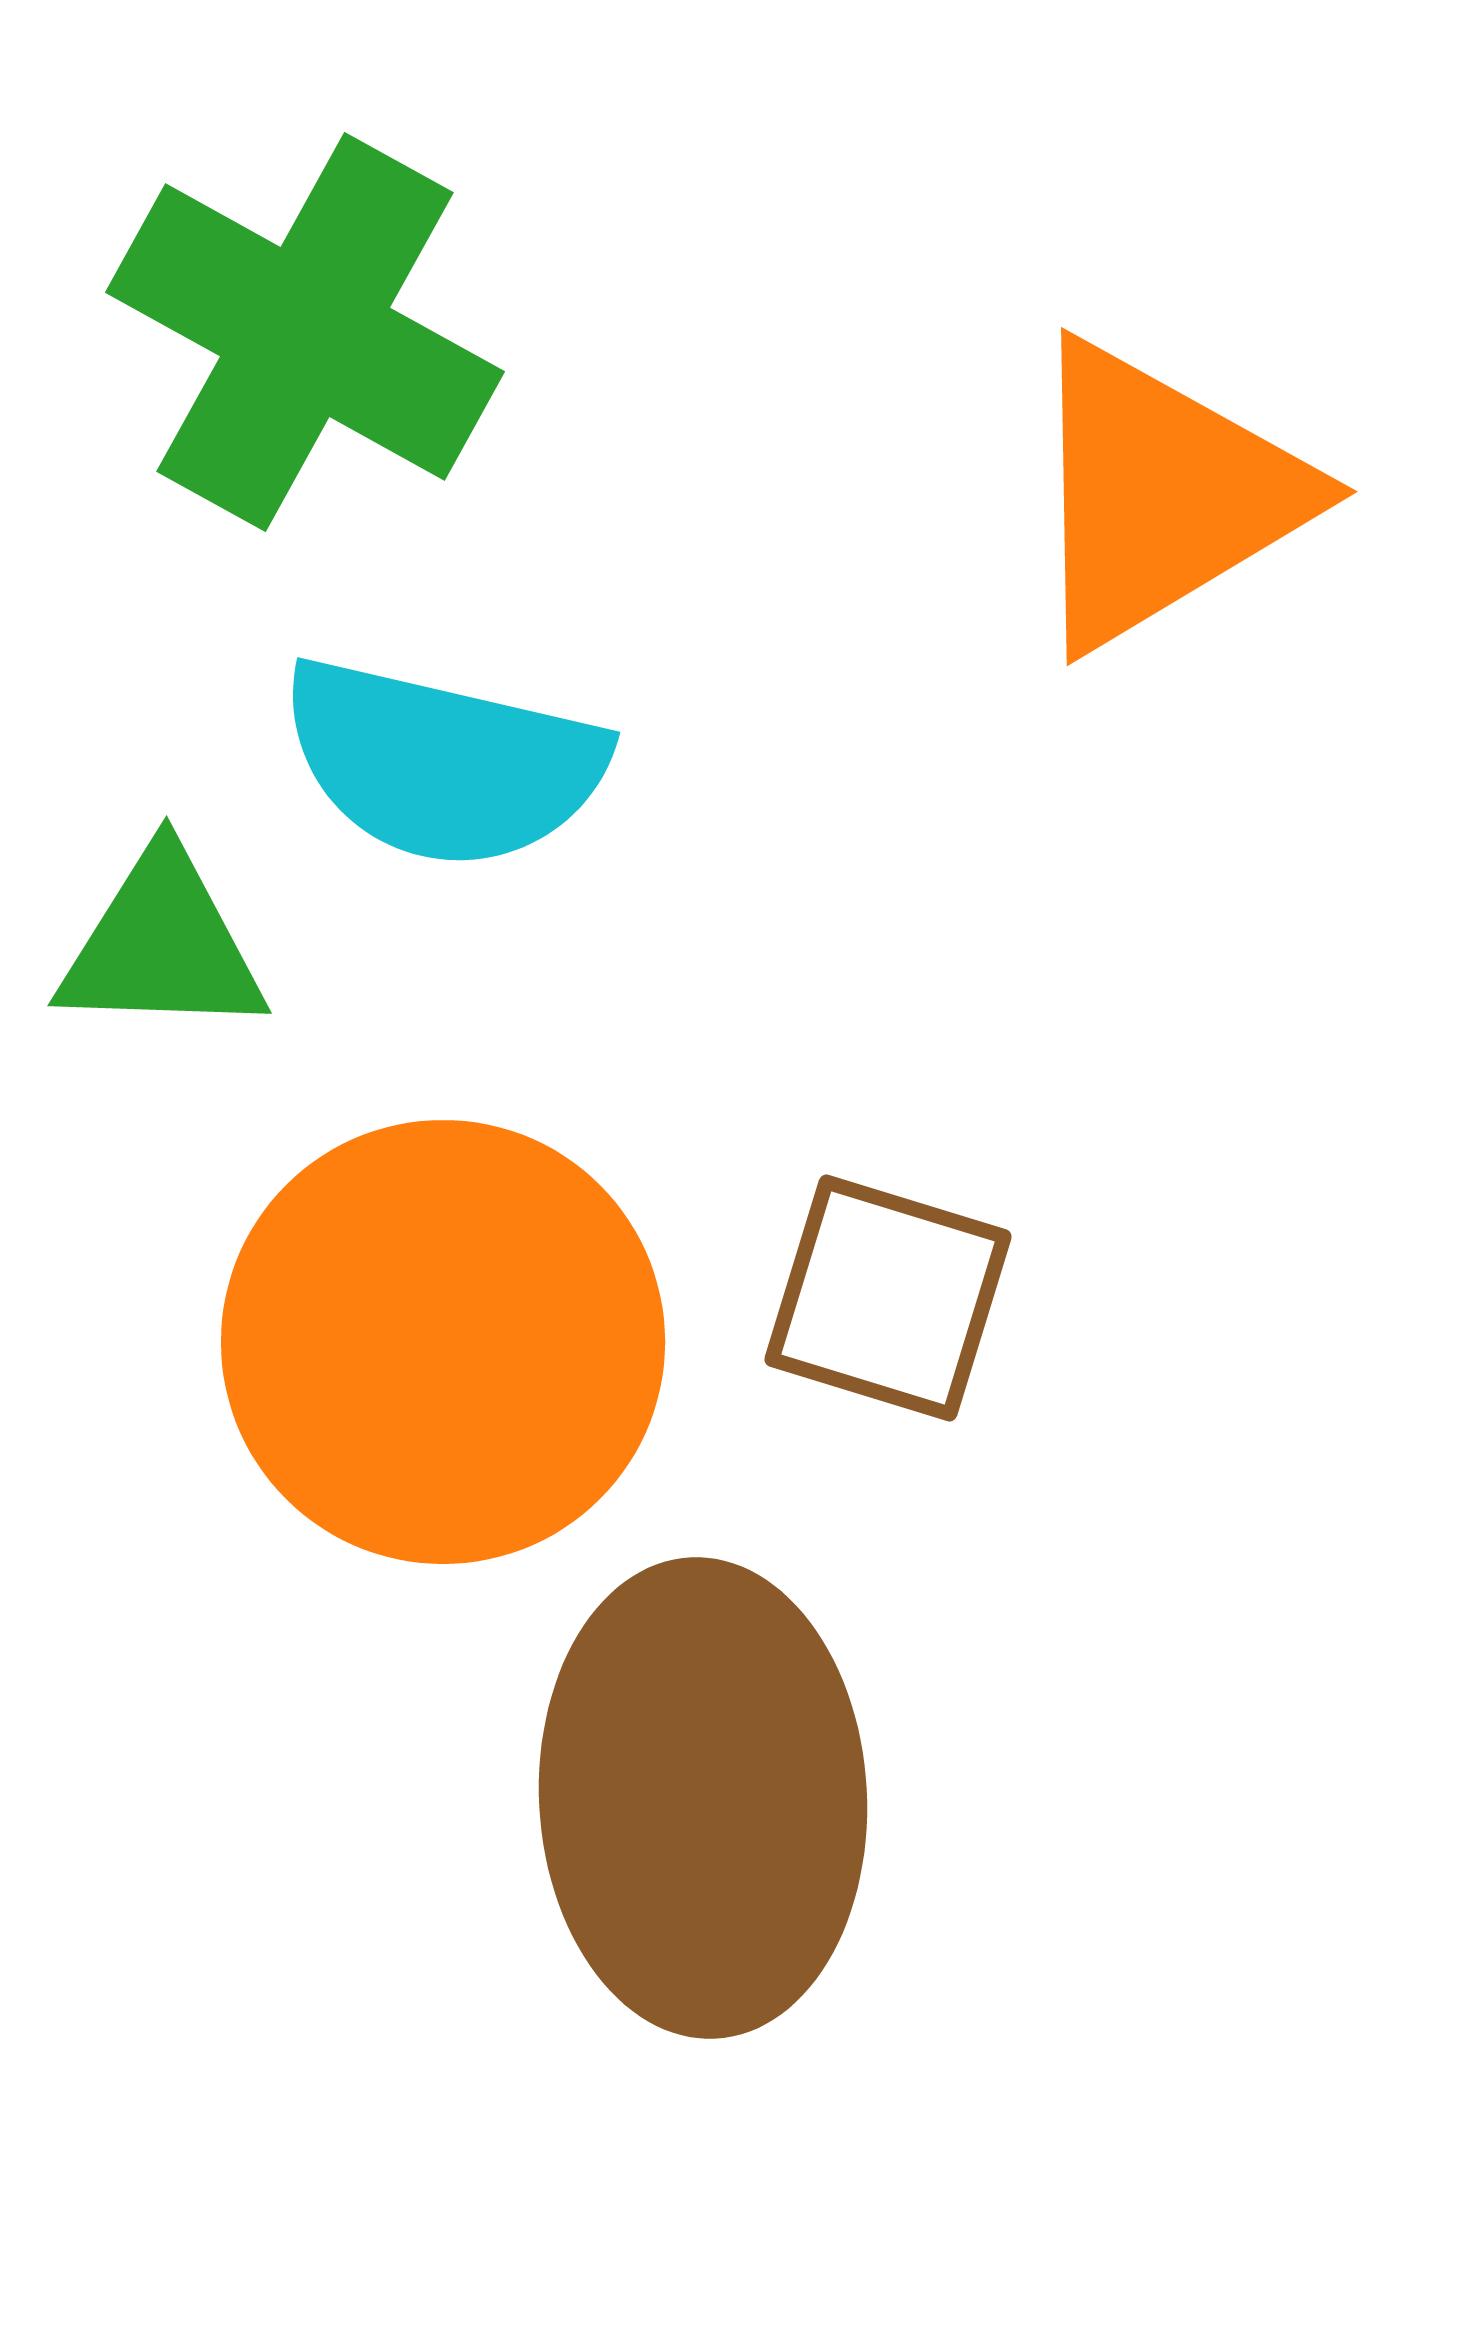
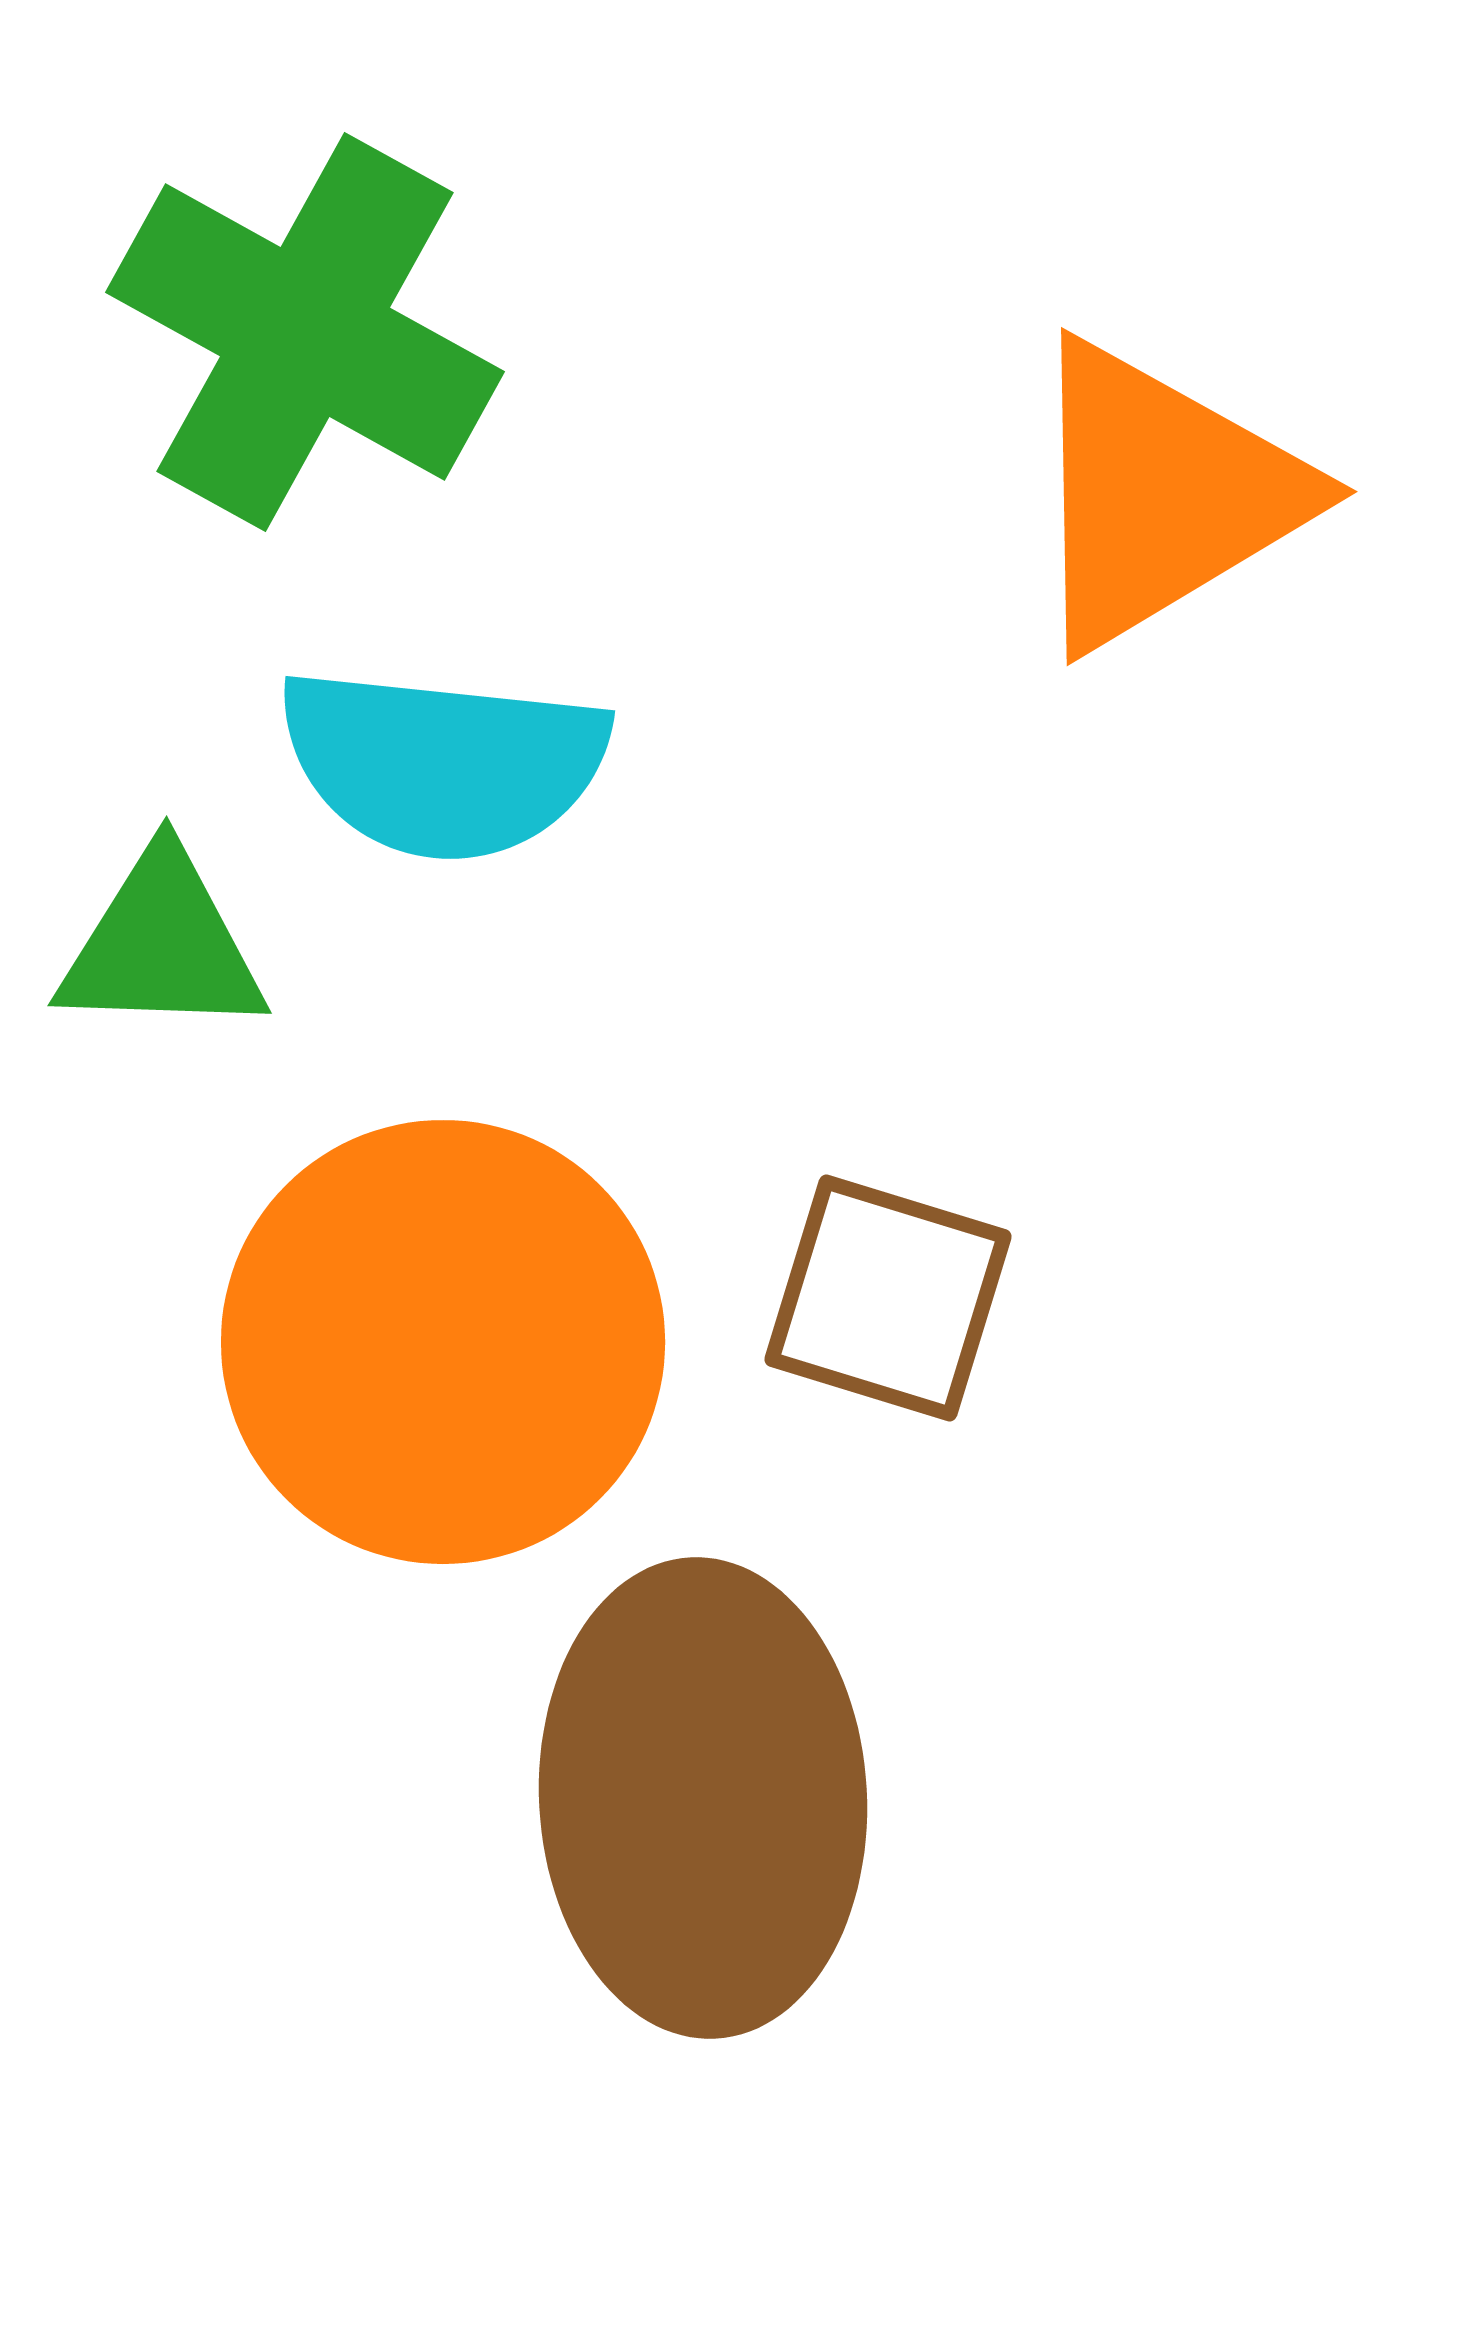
cyan semicircle: rotated 7 degrees counterclockwise
